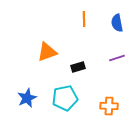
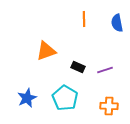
orange triangle: moved 1 px left, 1 px up
purple line: moved 12 px left, 12 px down
black rectangle: rotated 40 degrees clockwise
cyan pentagon: rotated 30 degrees counterclockwise
